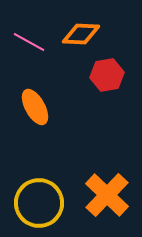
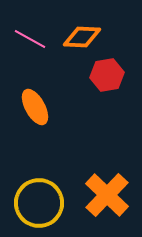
orange diamond: moved 1 px right, 3 px down
pink line: moved 1 px right, 3 px up
